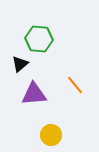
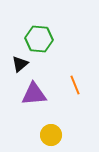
orange line: rotated 18 degrees clockwise
